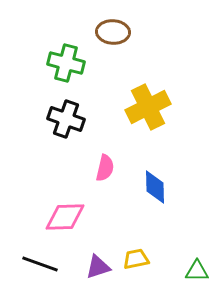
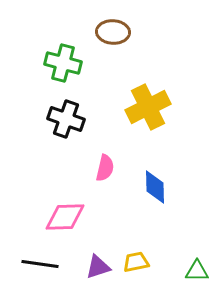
green cross: moved 3 px left
yellow trapezoid: moved 3 px down
black line: rotated 12 degrees counterclockwise
